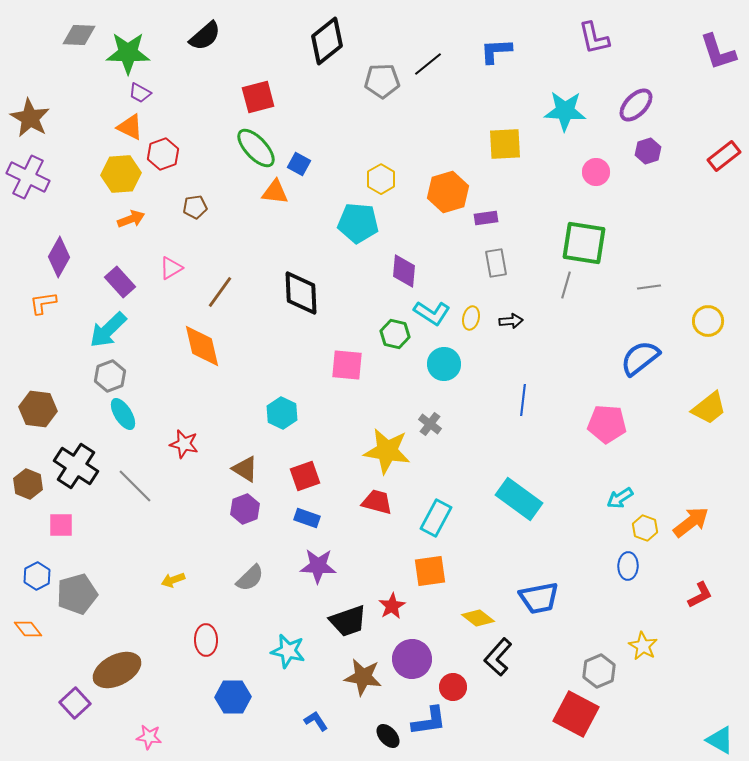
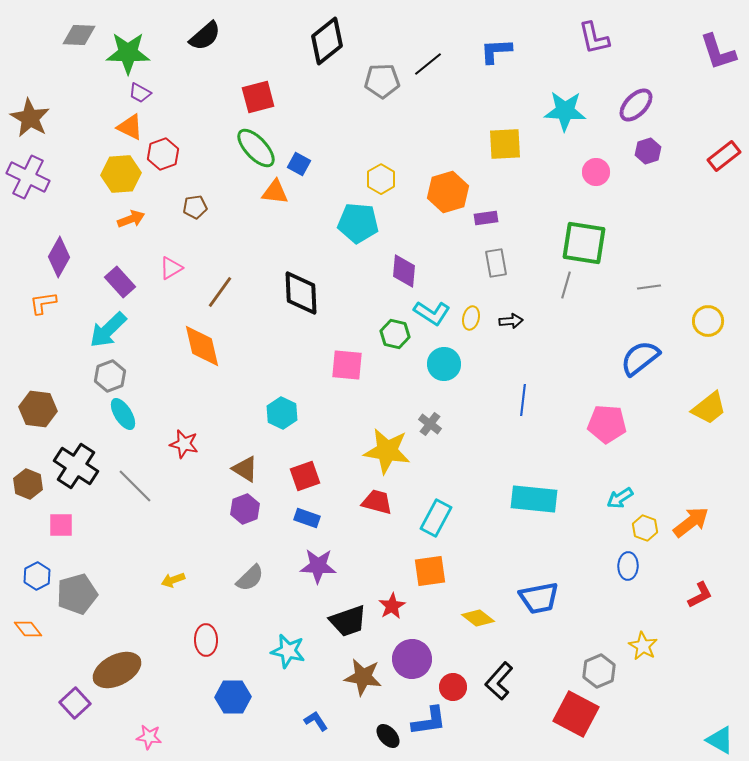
cyan rectangle at (519, 499): moved 15 px right; rotated 30 degrees counterclockwise
black L-shape at (498, 657): moved 1 px right, 24 px down
